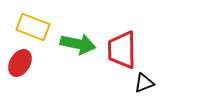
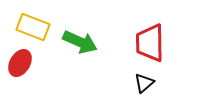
green arrow: moved 2 px right, 2 px up; rotated 12 degrees clockwise
red trapezoid: moved 28 px right, 7 px up
black triangle: rotated 20 degrees counterclockwise
